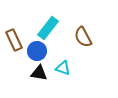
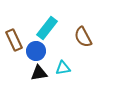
cyan rectangle: moved 1 px left
blue circle: moved 1 px left
cyan triangle: rotated 28 degrees counterclockwise
black triangle: rotated 18 degrees counterclockwise
